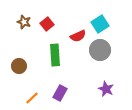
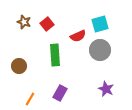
cyan square: rotated 18 degrees clockwise
orange line: moved 2 px left, 1 px down; rotated 16 degrees counterclockwise
